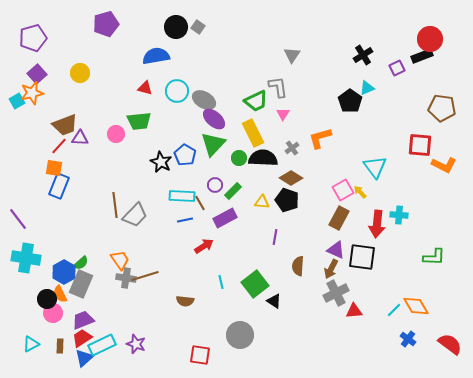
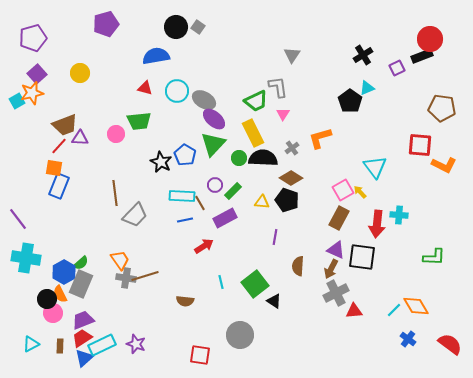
brown line at (115, 205): moved 12 px up
